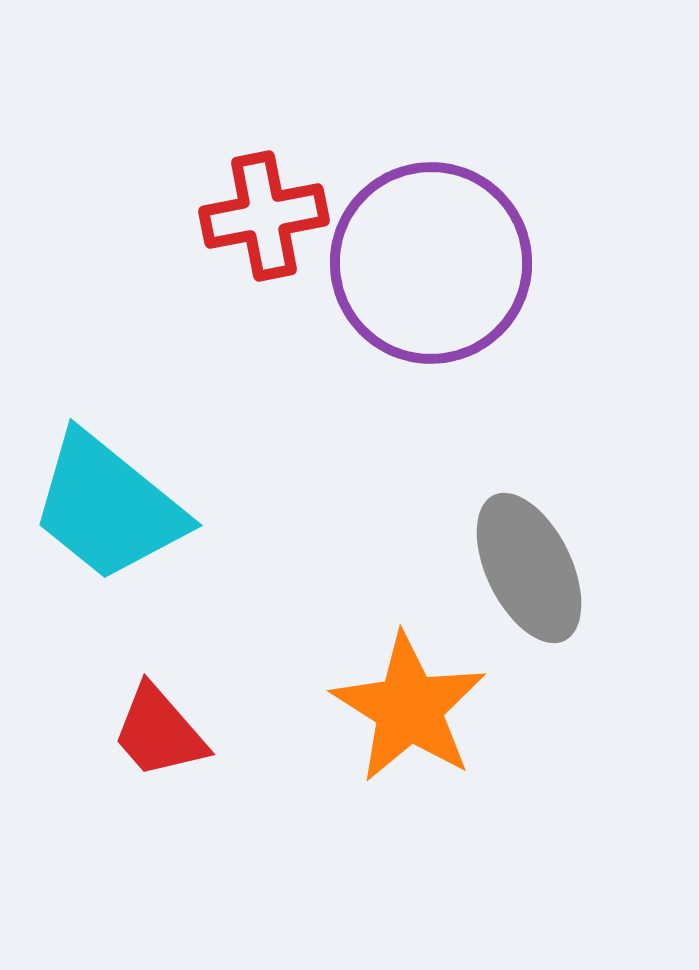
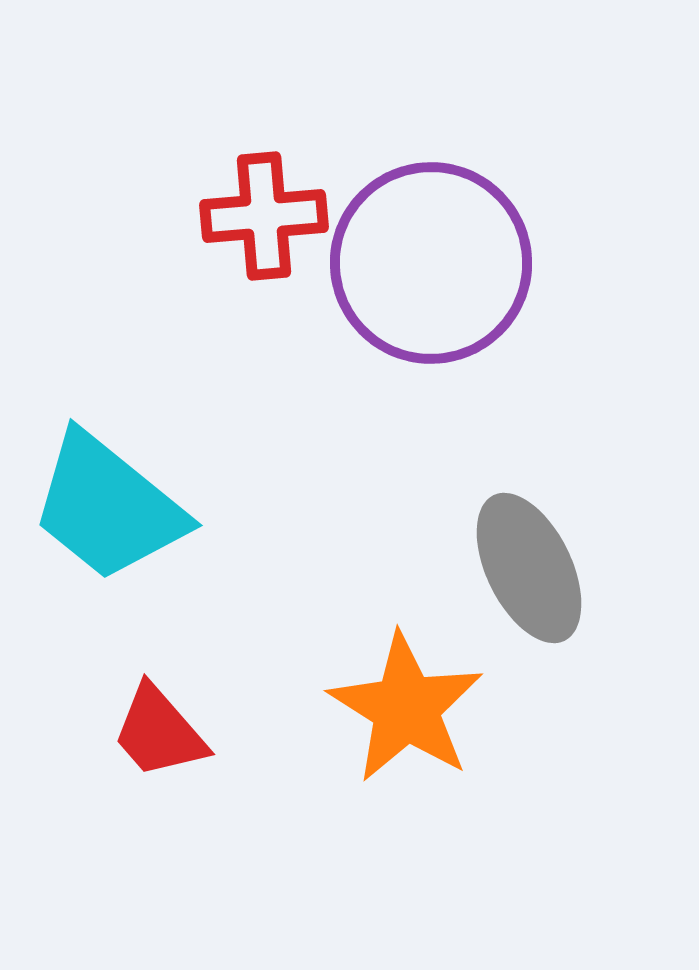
red cross: rotated 6 degrees clockwise
orange star: moved 3 px left
